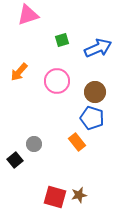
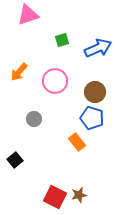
pink circle: moved 2 px left
gray circle: moved 25 px up
red square: rotated 10 degrees clockwise
